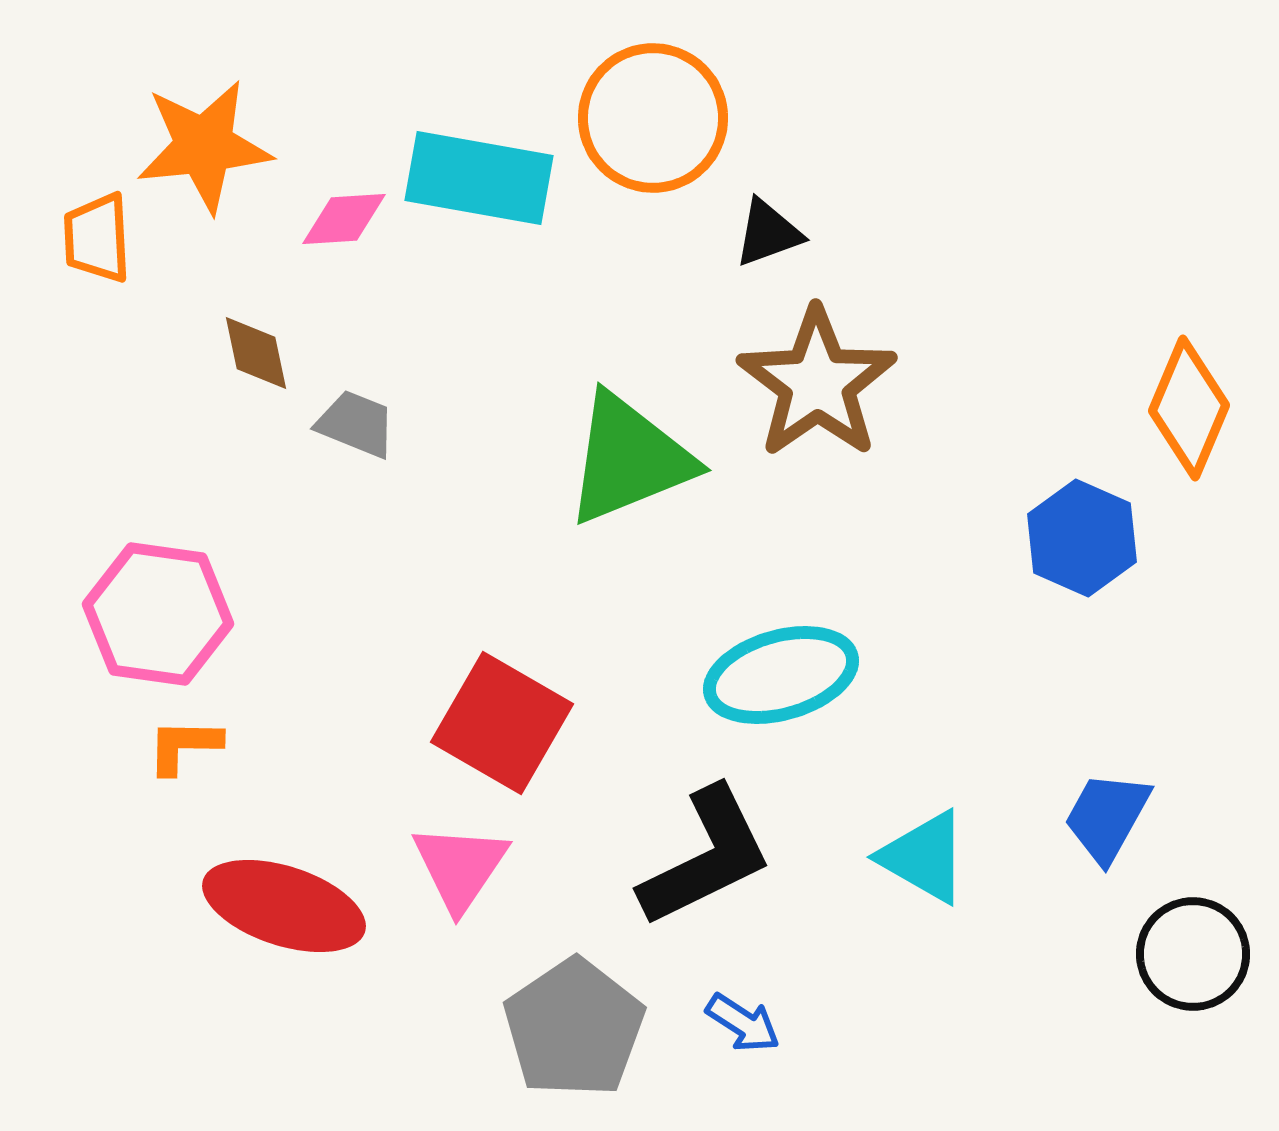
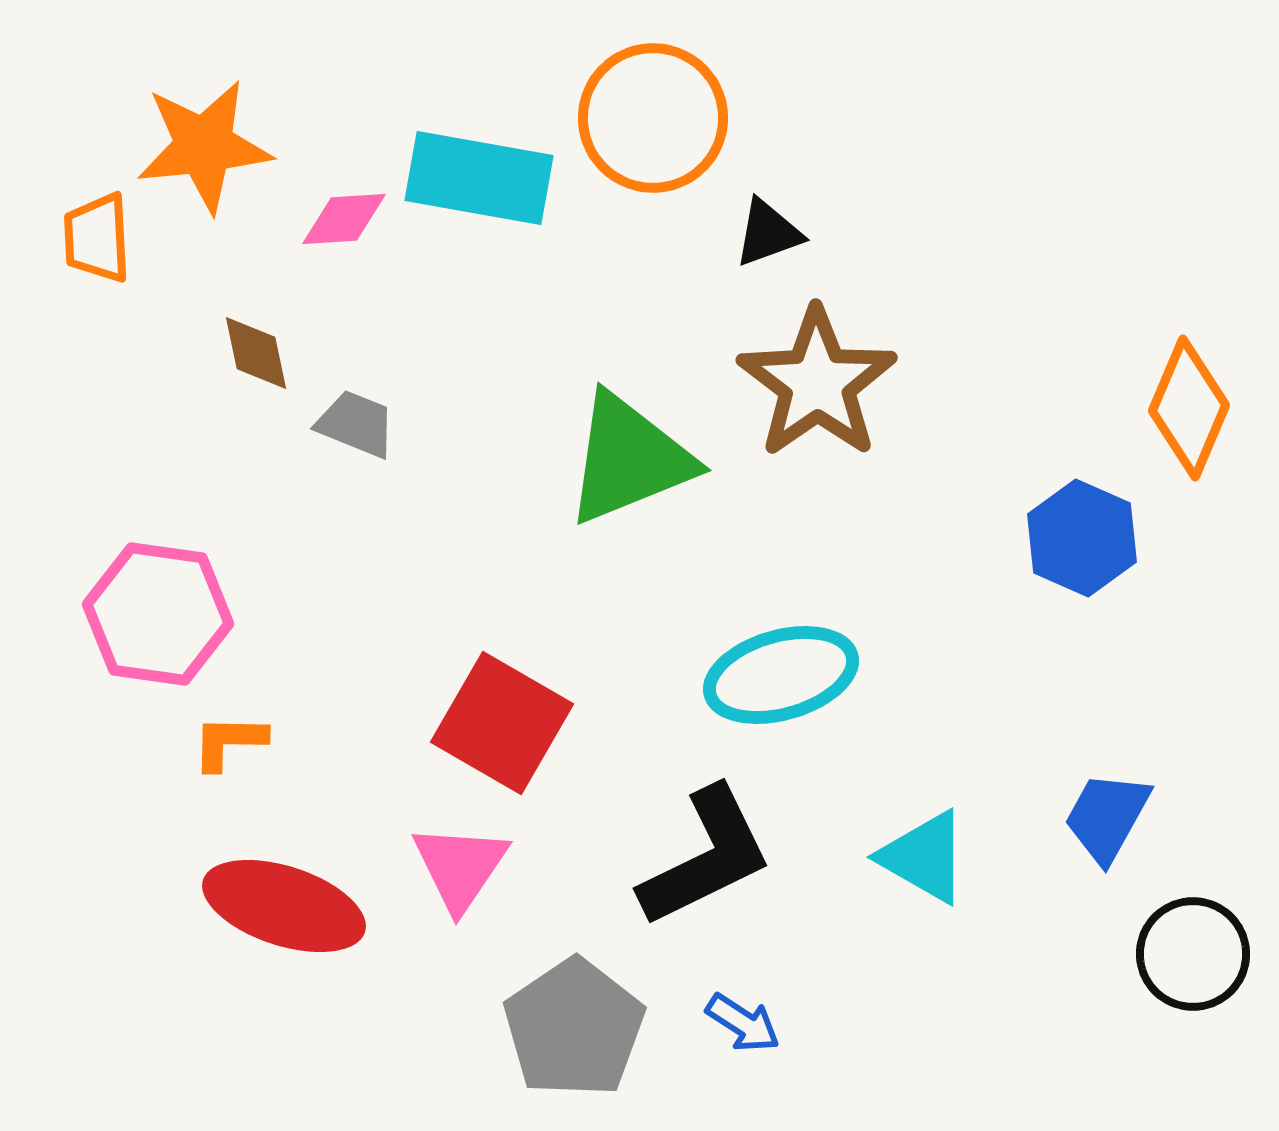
orange L-shape: moved 45 px right, 4 px up
